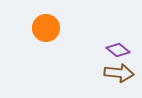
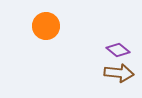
orange circle: moved 2 px up
